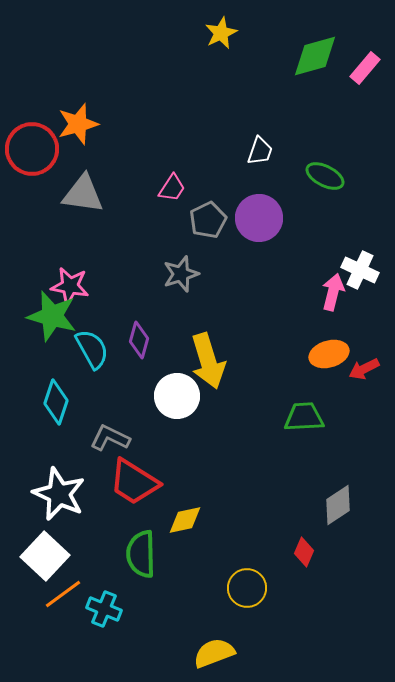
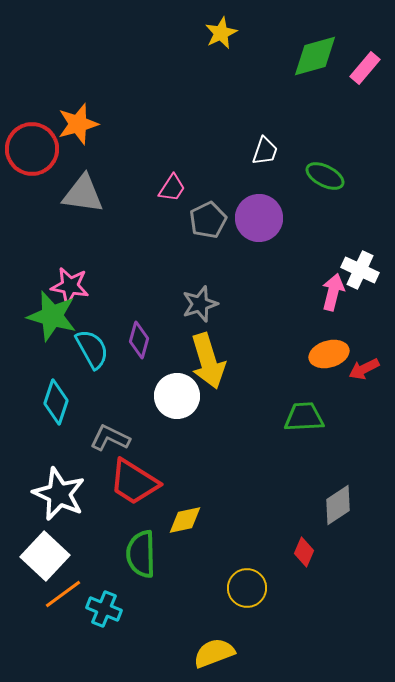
white trapezoid: moved 5 px right
gray star: moved 19 px right, 30 px down
